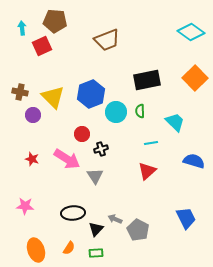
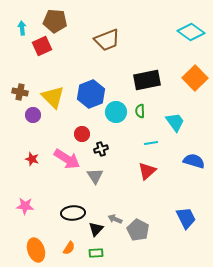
cyan trapezoid: rotated 10 degrees clockwise
